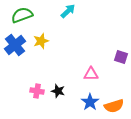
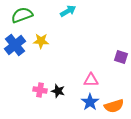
cyan arrow: rotated 14 degrees clockwise
yellow star: rotated 21 degrees clockwise
pink triangle: moved 6 px down
pink cross: moved 3 px right, 1 px up
